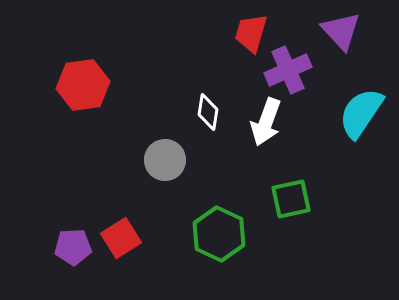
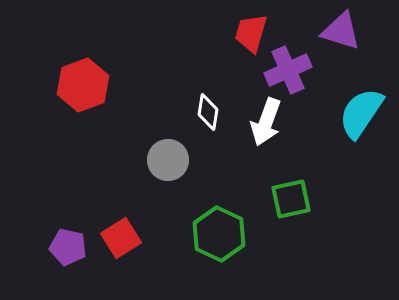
purple triangle: rotated 30 degrees counterclockwise
red hexagon: rotated 12 degrees counterclockwise
gray circle: moved 3 px right
purple pentagon: moved 5 px left; rotated 15 degrees clockwise
